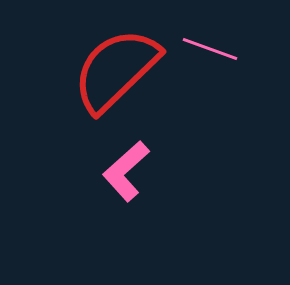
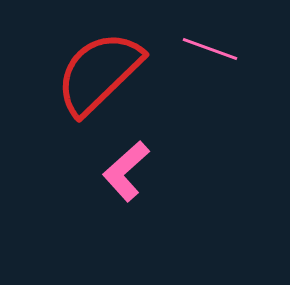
red semicircle: moved 17 px left, 3 px down
